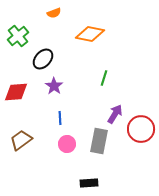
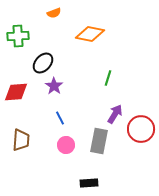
green cross: rotated 35 degrees clockwise
black ellipse: moved 4 px down
green line: moved 4 px right
blue line: rotated 24 degrees counterclockwise
brown trapezoid: rotated 130 degrees clockwise
pink circle: moved 1 px left, 1 px down
